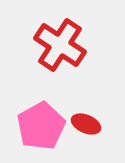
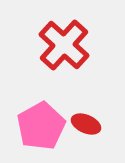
red cross: moved 4 px right; rotated 9 degrees clockwise
